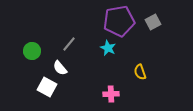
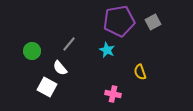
cyan star: moved 1 px left, 2 px down
pink cross: moved 2 px right; rotated 14 degrees clockwise
